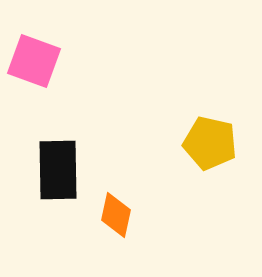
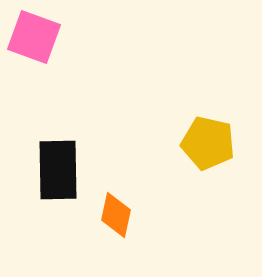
pink square: moved 24 px up
yellow pentagon: moved 2 px left
